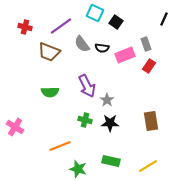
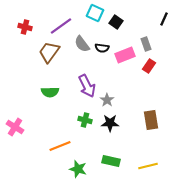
brown trapezoid: rotated 105 degrees clockwise
brown rectangle: moved 1 px up
yellow line: rotated 18 degrees clockwise
